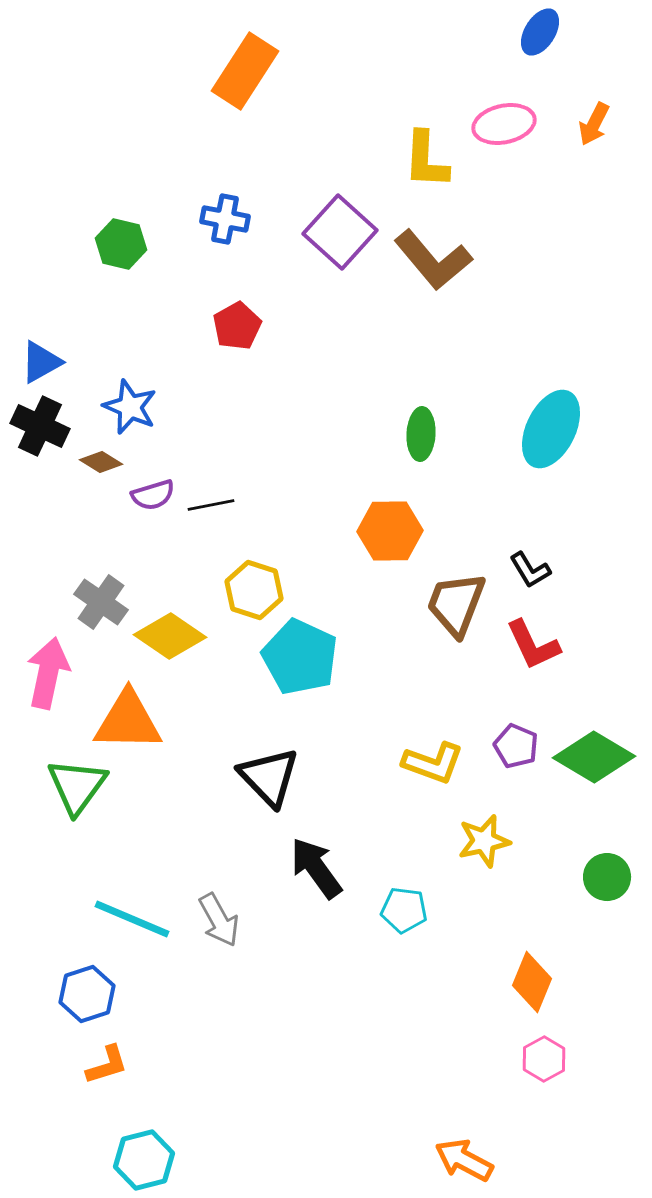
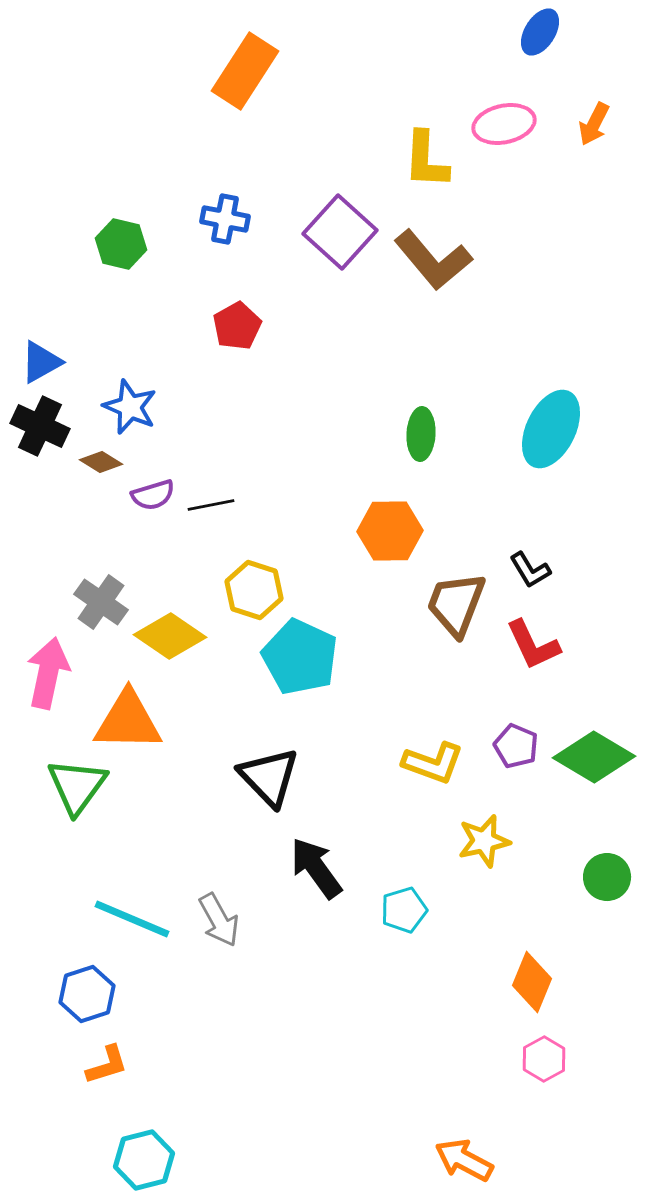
cyan pentagon at (404, 910): rotated 24 degrees counterclockwise
